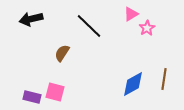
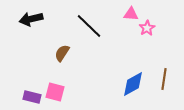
pink triangle: rotated 35 degrees clockwise
